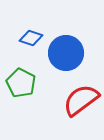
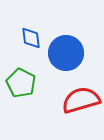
blue diamond: rotated 65 degrees clockwise
red semicircle: rotated 21 degrees clockwise
